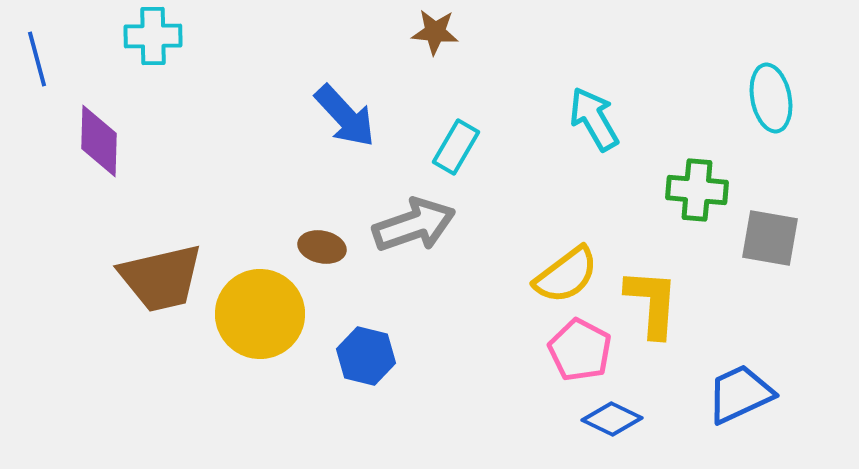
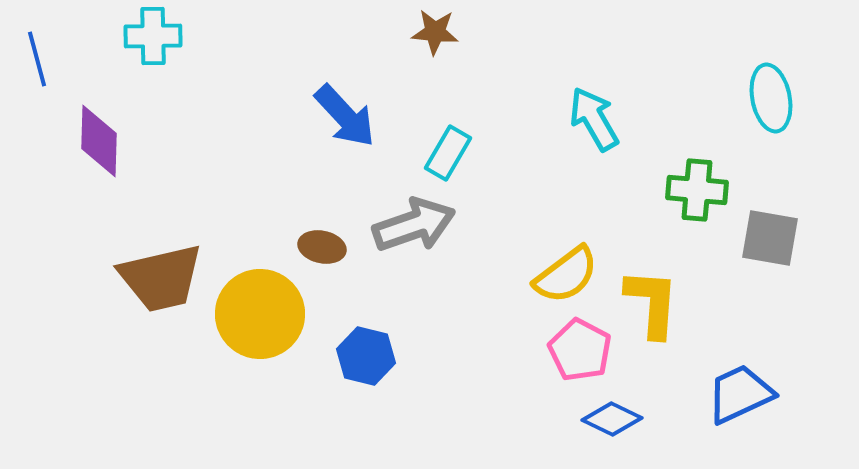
cyan rectangle: moved 8 px left, 6 px down
